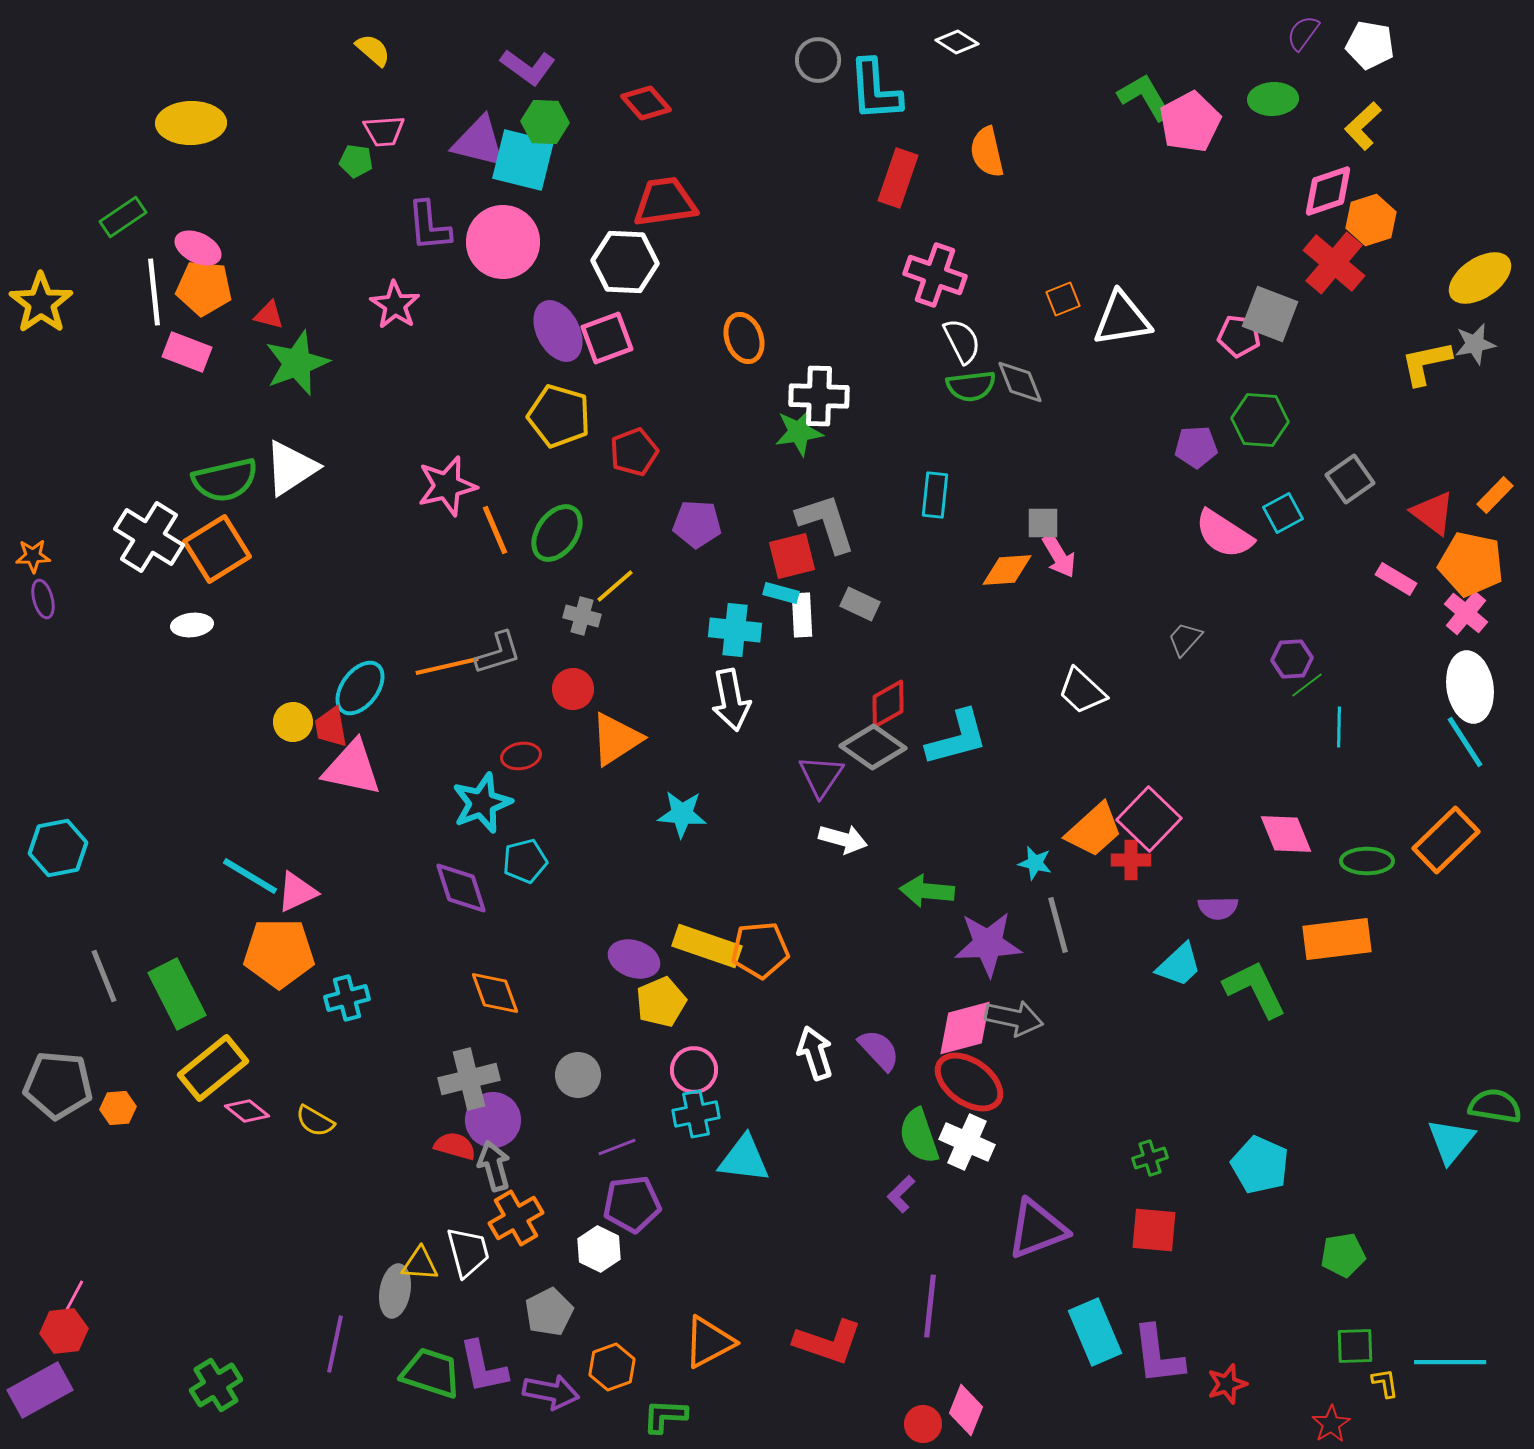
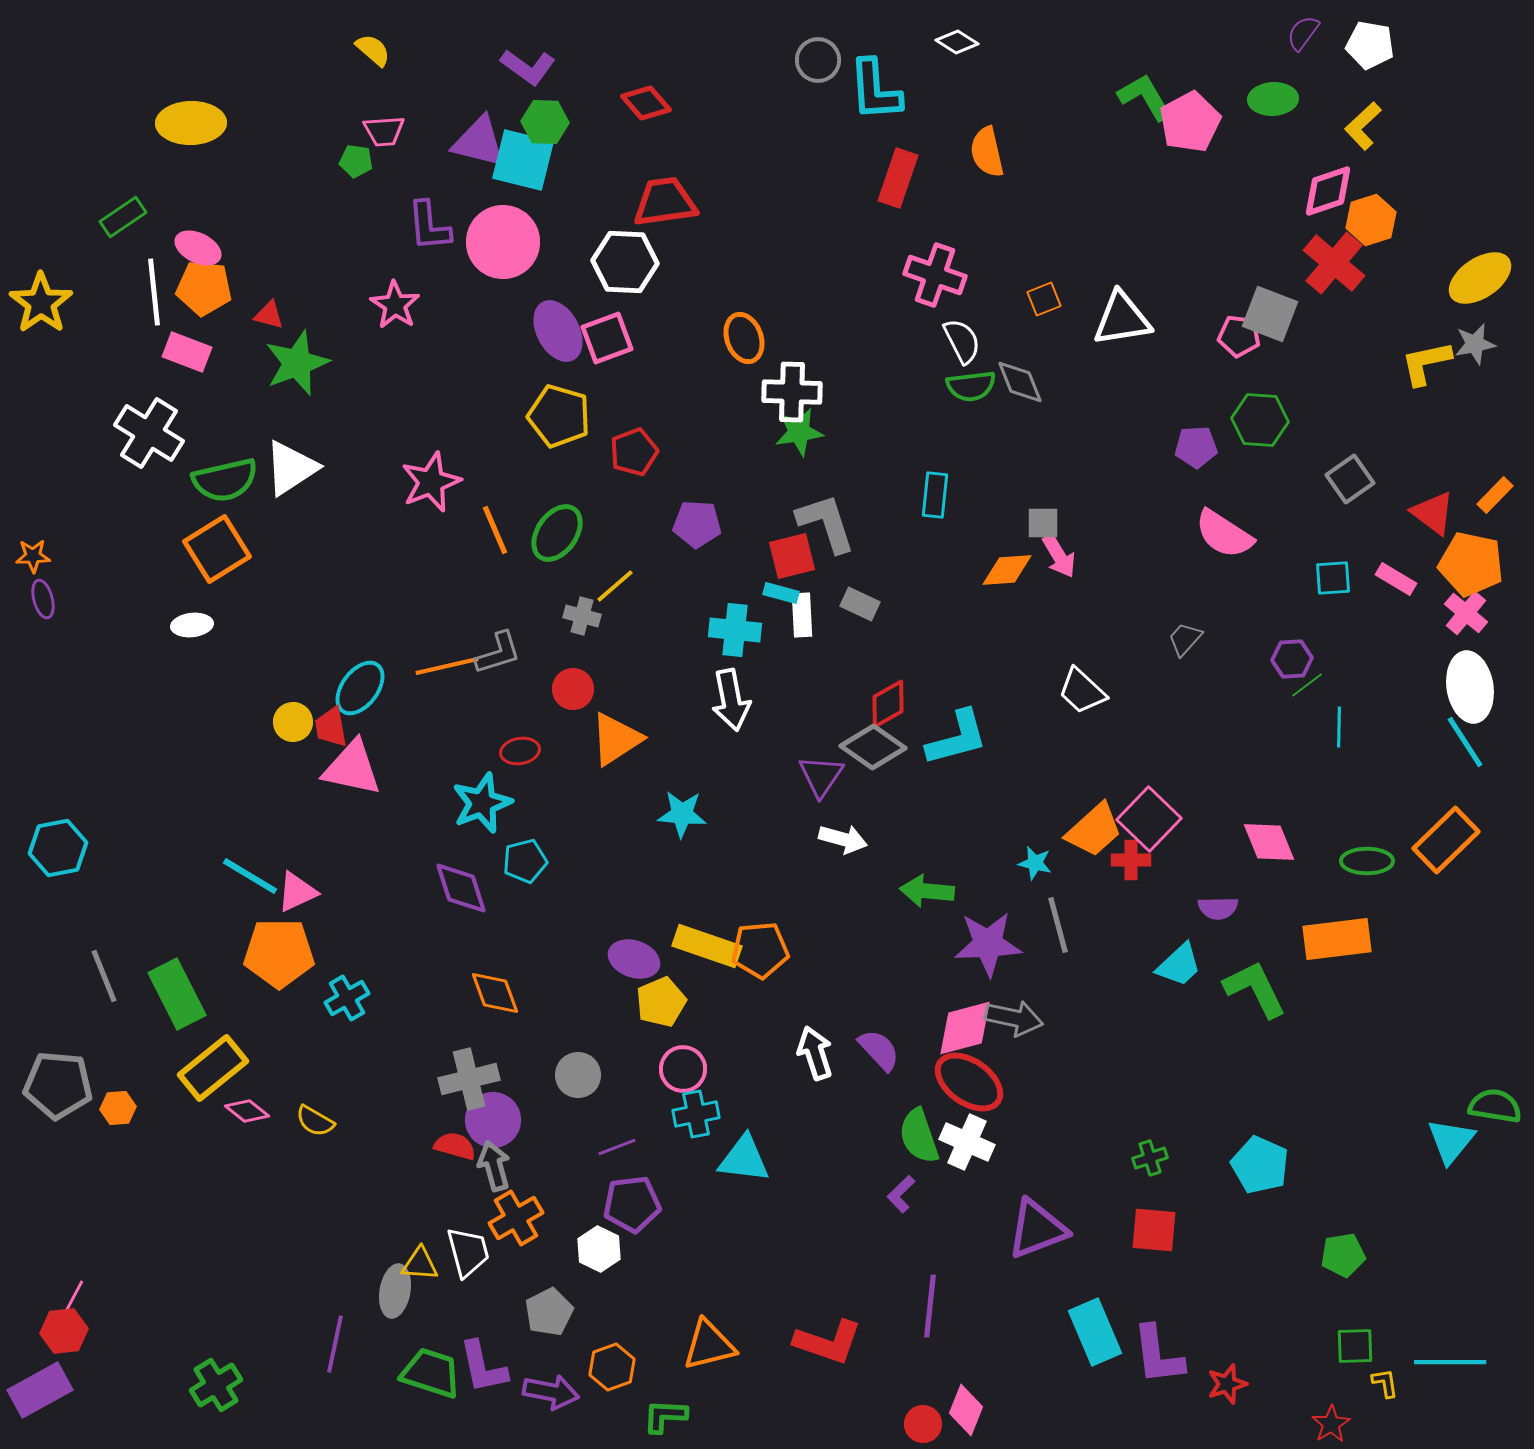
orange square at (1063, 299): moved 19 px left
white cross at (819, 396): moved 27 px left, 4 px up
pink star at (447, 486): moved 16 px left, 4 px up; rotated 8 degrees counterclockwise
cyan square at (1283, 513): moved 50 px right, 65 px down; rotated 24 degrees clockwise
white cross at (149, 537): moved 104 px up
red ellipse at (521, 756): moved 1 px left, 5 px up
pink diamond at (1286, 834): moved 17 px left, 8 px down
cyan cross at (347, 998): rotated 15 degrees counterclockwise
pink circle at (694, 1070): moved 11 px left, 1 px up
orange triangle at (709, 1342): moved 3 px down; rotated 14 degrees clockwise
